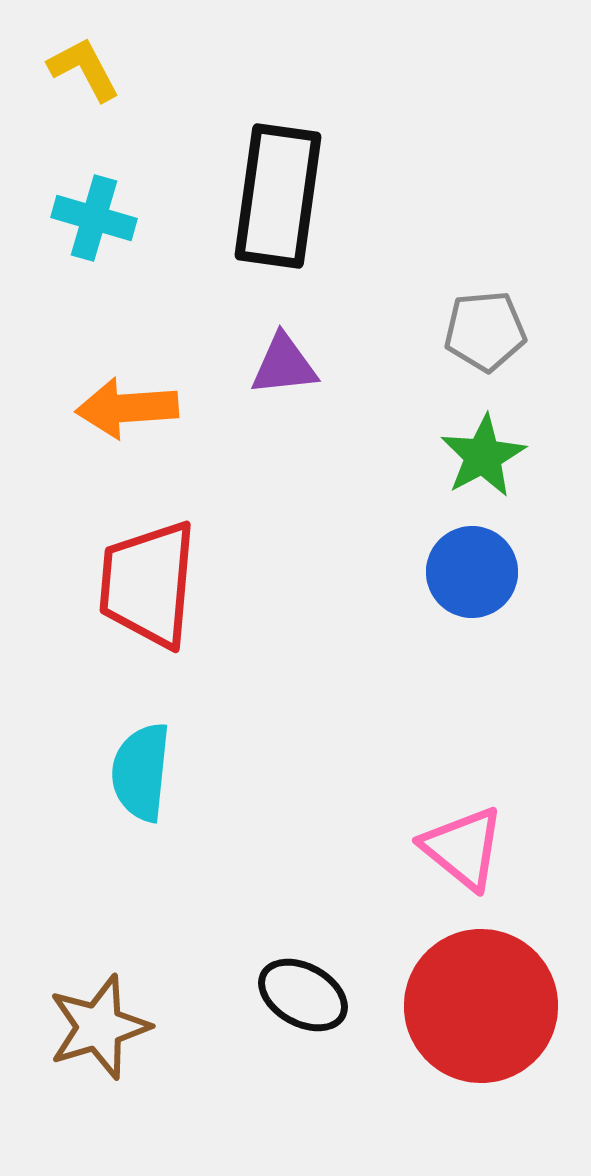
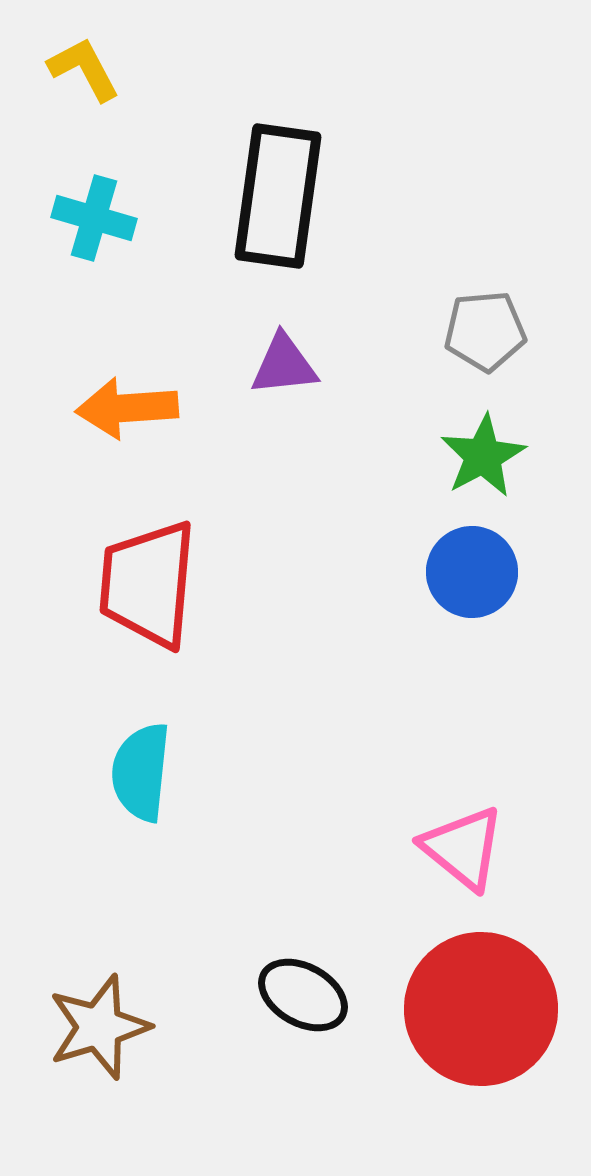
red circle: moved 3 px down
